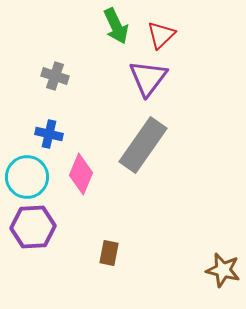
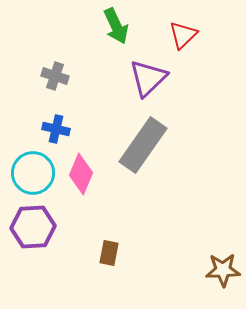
red triangle: moved 22 px right
purple triangle: rotated 9 degrees clockwise
blue cross: moved 7 px right, 5 px up
cyan circle: moved 6 px right, 4 px up
brown star: rotated 16 degrees counterclockwise
